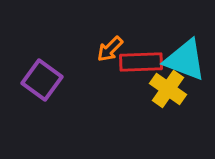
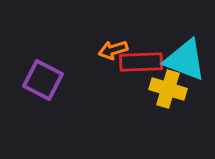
orange arrow: moved 3 px right, 1 px down; rotated 28 degrees clockwise
purple square: moved 1 px right; rotated 9 degrees counterclockwise
yellow cross: rotated 18 degrees counterclockwise
